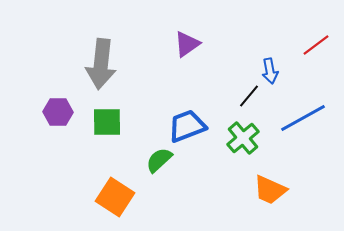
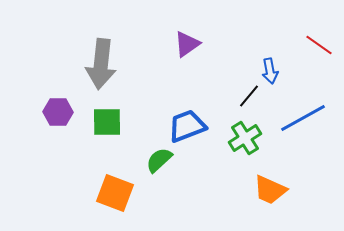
red line: moved 3 px right; rotated 72 degrees clockwise
green cross: moved 2 px right; rotated 8 degrees clockwise
orange square: moved 4 px up; rotated 12 degrees counterclockwise
